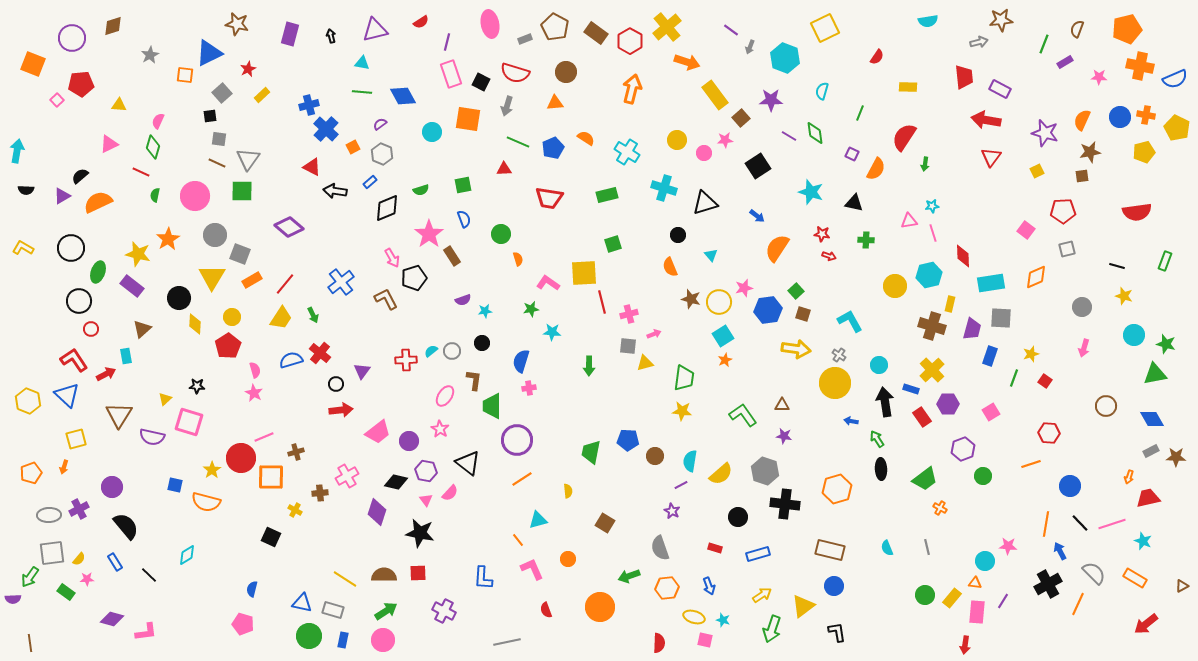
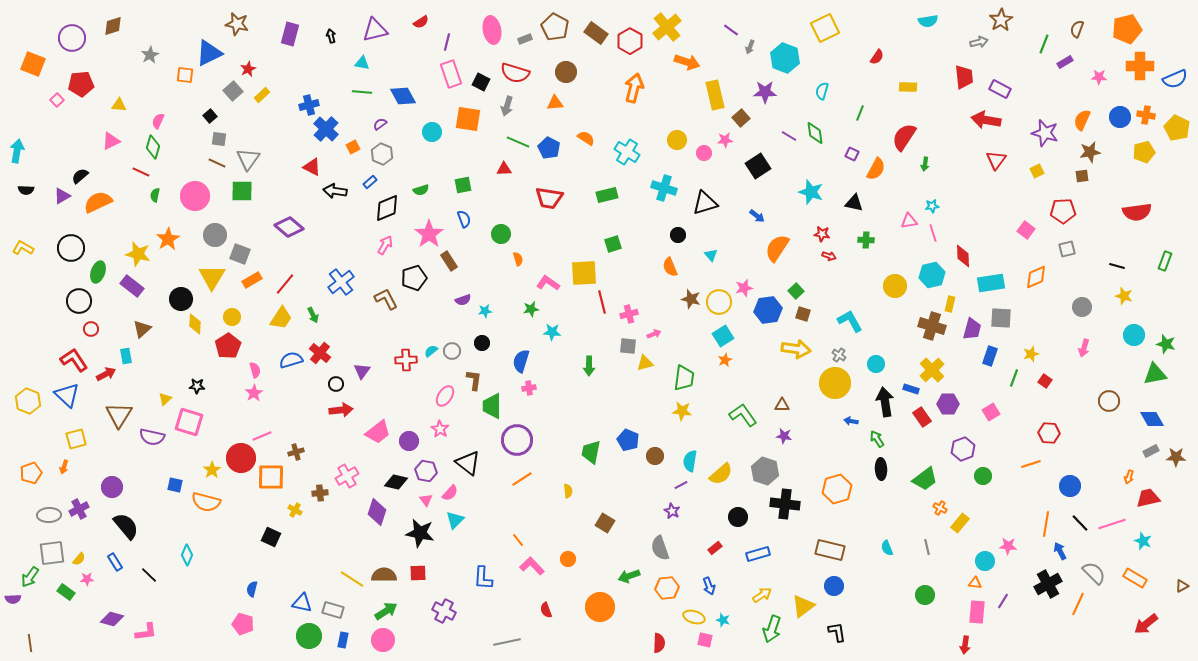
brown star at (1001, 20): rotated 25 degrees counterclockwise
pink ellipse at (490, 24): moved 2 px right, 6 px down
orange cross at (1140, 66): rotated 12 degrees counterclockwise
orange arrow at (632, 89): moved 2 px right, 1 px up
gray square at (222, 93): moved 11 px right, 2 px up
yellow rectangle at (715, 95): rotated 24 degrees clockwise
purple star at (771, 100): moved 6 px left, 8 px up
black square at (210, 116): rotated 32 degrees counterclockwise
pink triangle at (109, 144): moved 2 px right, 3 px up
blue pentagon at (553, 148): moved 4 px left; rotated 20 degrees counterclockwise
red triangle at (991, 157): moved 5 px right, 3 px down
brown rectangle at (452, 256): moved 3 px left, 5 px down
pink arrow at (392, 258): moved 7 px left, 13 px up; rotated 120 degrees counterclockwise
cyan hexagon at (929, 275): moved 3 px right
black circle at (179, 298): moved 2 px right, 1 px down
cyan circle at (879, 365): moved 3 px left, 1 px up
pink star at (254, 393): rotated 12 degrees clockwise
brown circle at (1106, 406): moved 3 px right, 5 px up
pink line at (264, 437): moved 2 px left, 1 px up
blue pentagon at (628, 440): rotated 20 degrees clockwise
cyan triangle at (538, 520): moved 83 px left; rotated 30 degrees counterclockwise
red rectangle at (715, 548): rotated 56 degrees counterclockwise
cyan diamond at (187, 555): rotated 35 degrees counterclockwise
pink L-shape at (532, 569): moved 3 px up; rotated 20 degrees counterclockwise
yellow line at (345, 579): moved 7 px right
yellow rectangle at (952, 598): moved 8 px right, 75 px up
